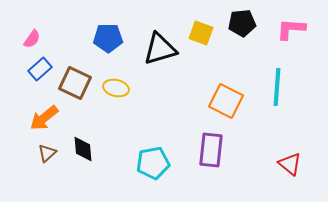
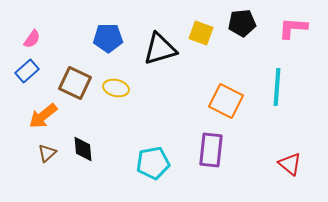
pink L-shape: moved 2 px right, 1 px up
blue rectangle: moved 13 px left, 2 px down
orange arrow: moved 1 px left, 2 px up
